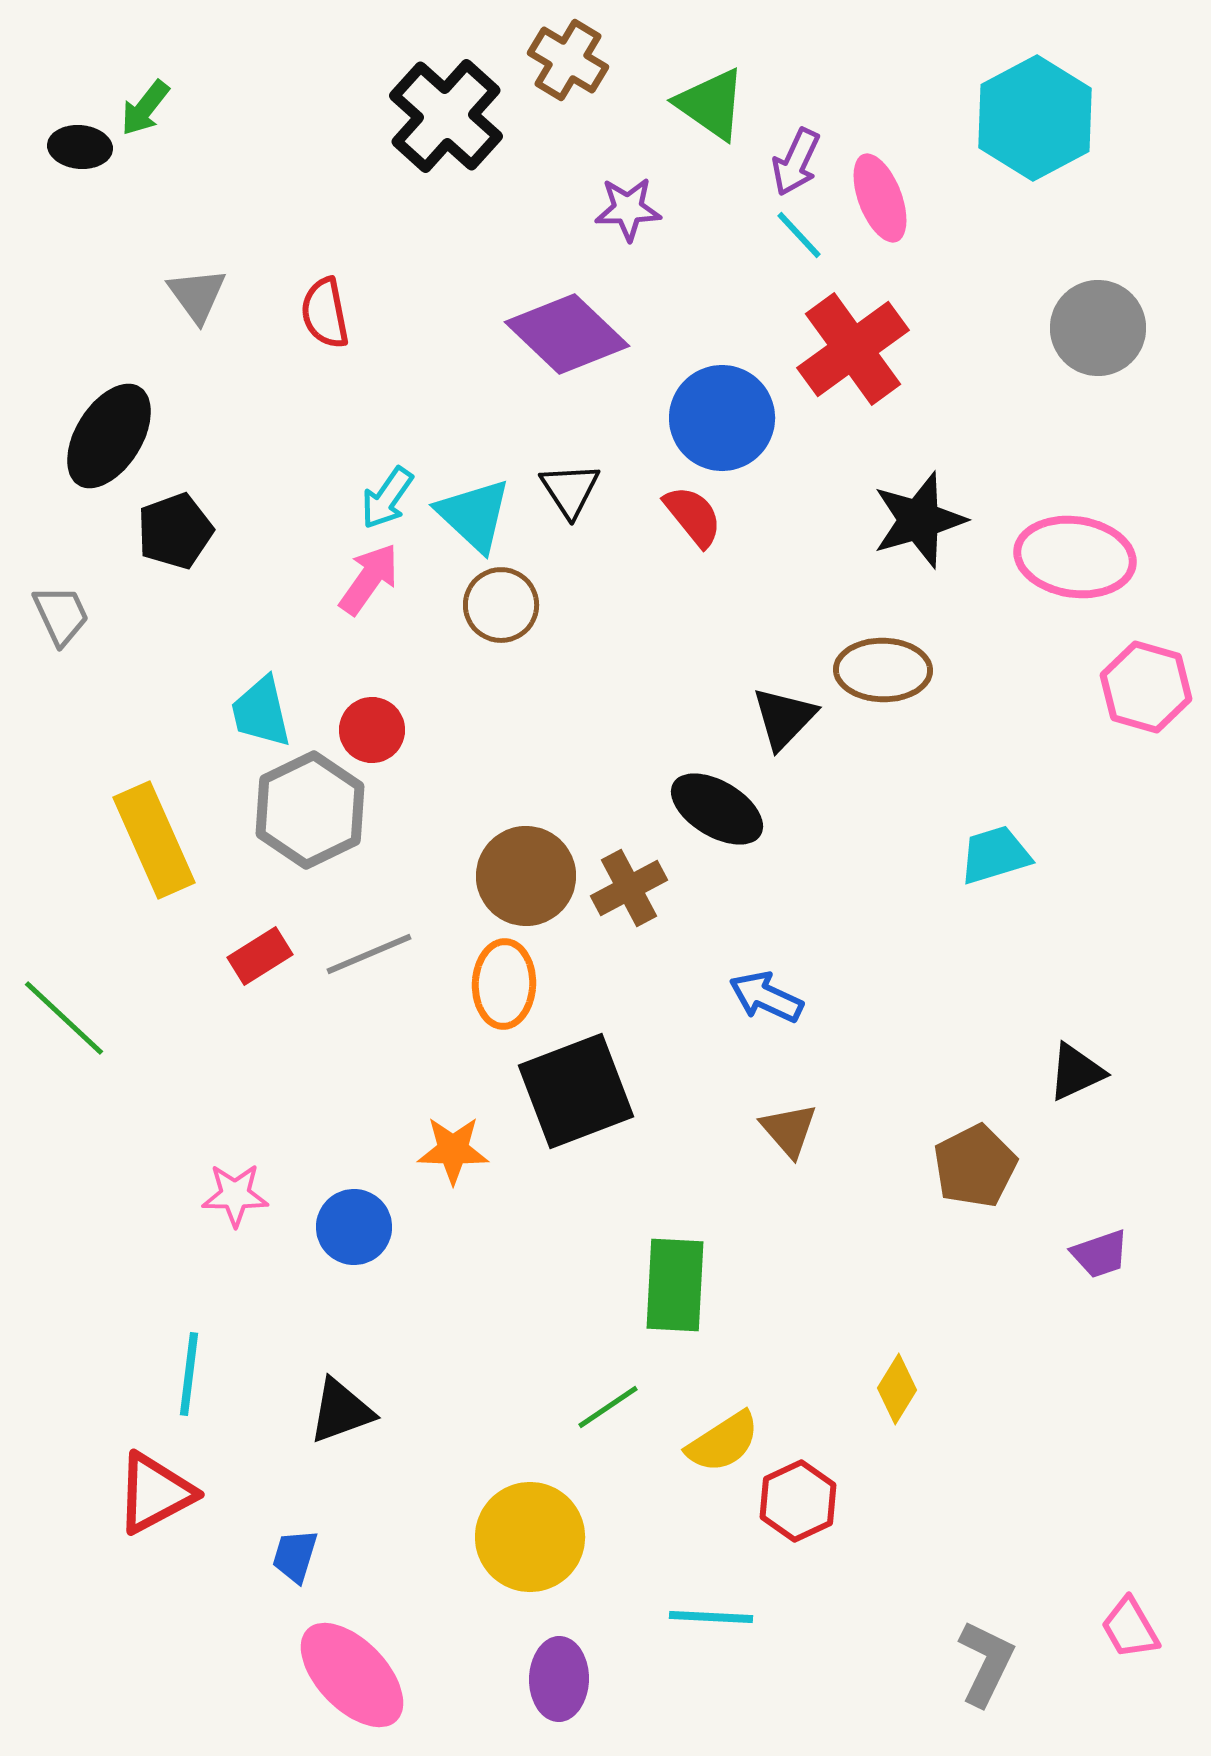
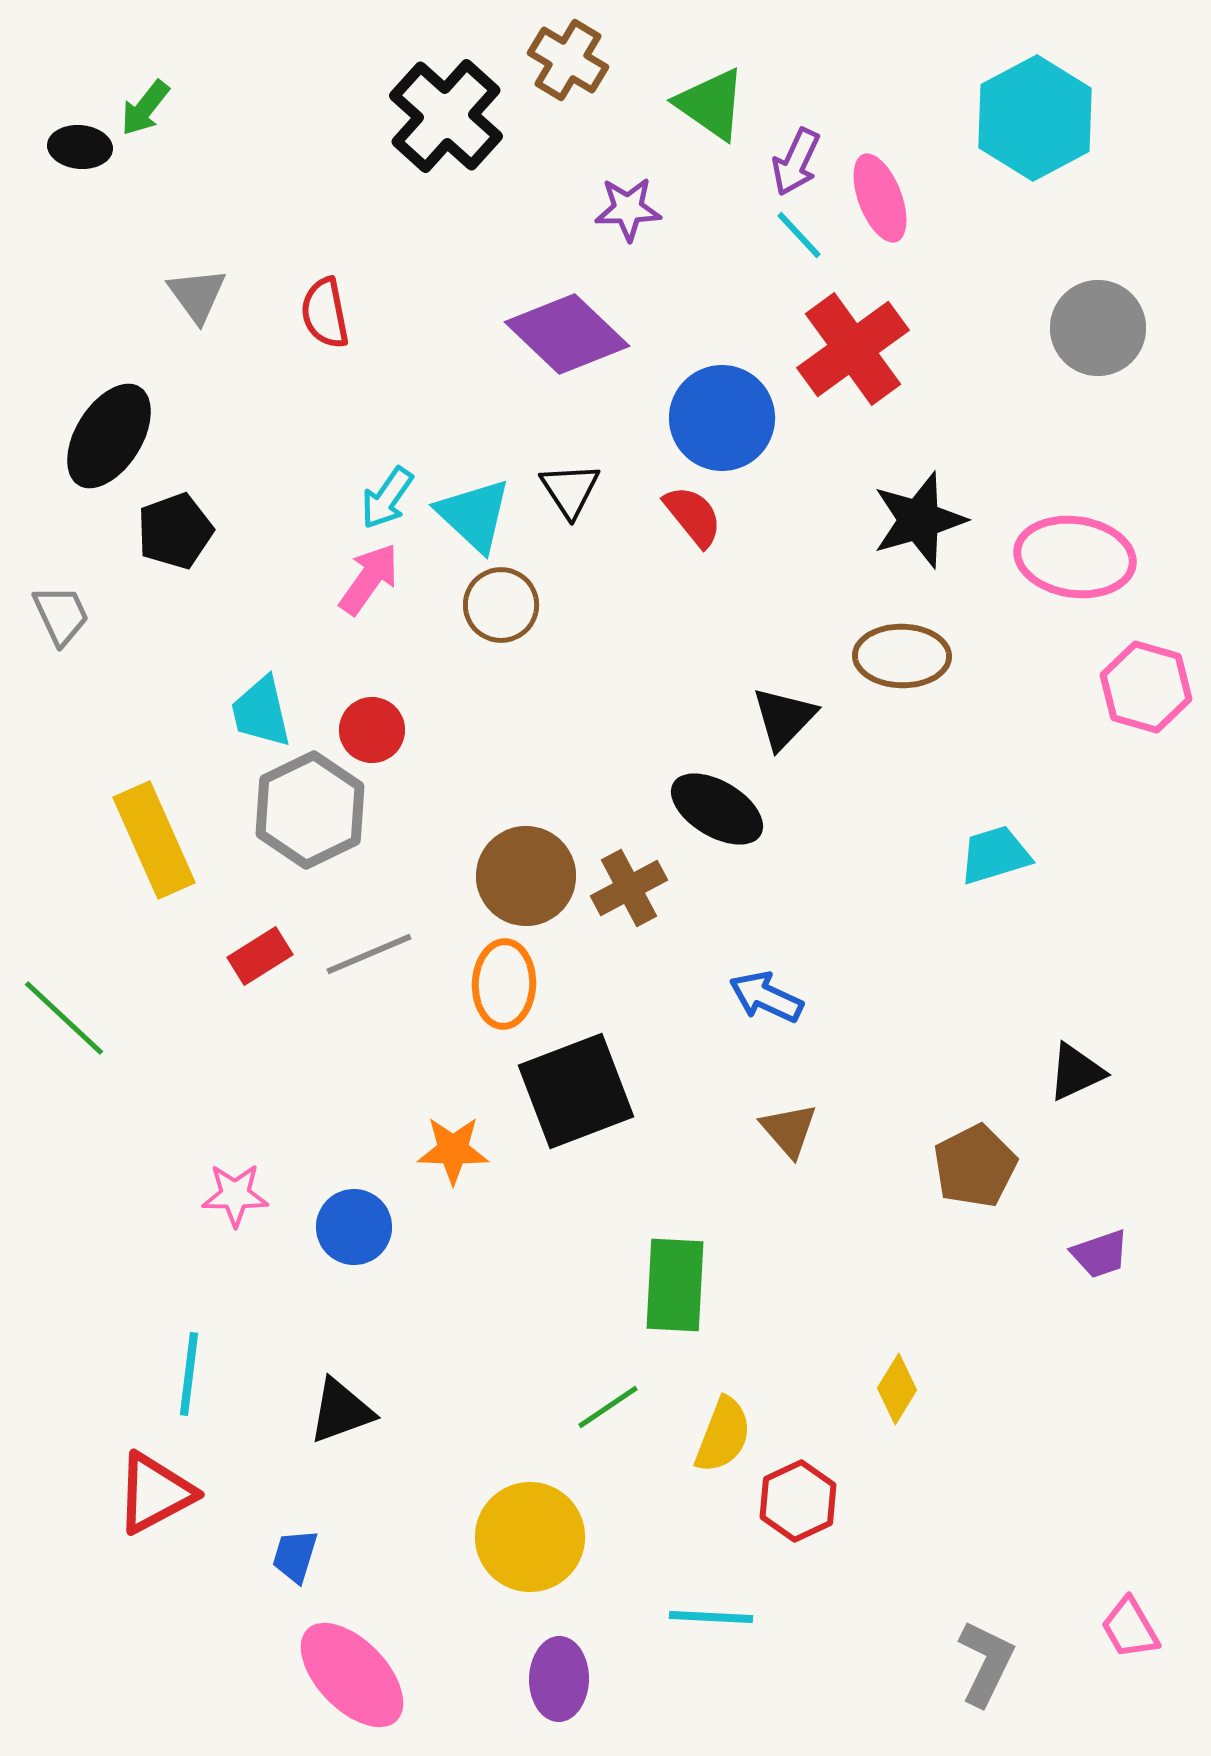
brown ellipse at (883, 670): moved 19 px right, 14 px up
yellow semicircle at (723, 1442): moved 7 px up; rotated 36 degrees counterclockwise
